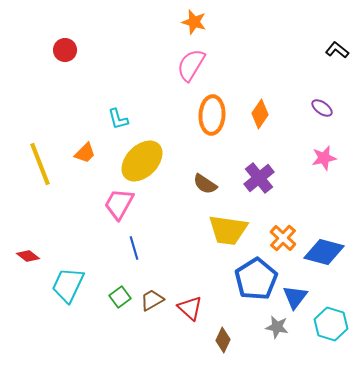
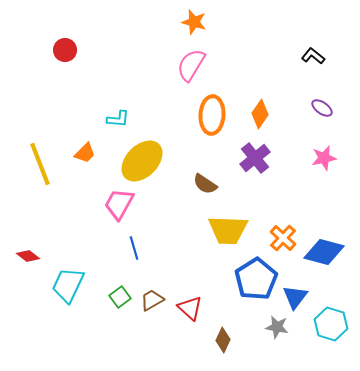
black L-shape: moved 24 px left, 6 px down
cyan L-shape: rotated 70 degrees counterclockwise
purple cross: moved 4 px left, 20 px up
yellow trapezoid: rotated 6 degrees counterclockwise
